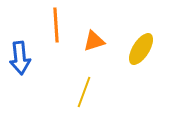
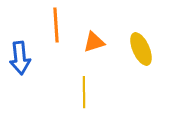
orange triangle: moved 1 px down
yellow ellipse: rotated 56 degrees counterclockwise
yellow line: rotated 20 degrees counterclockwise
